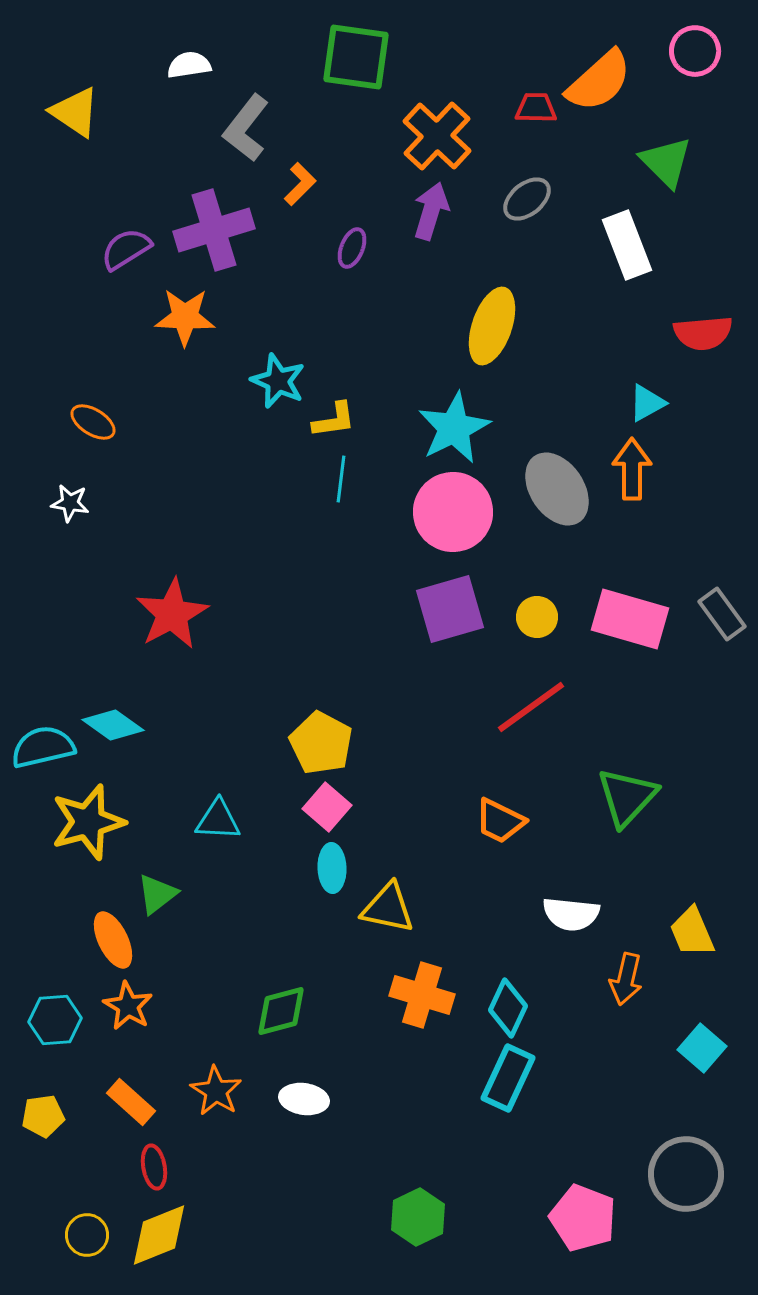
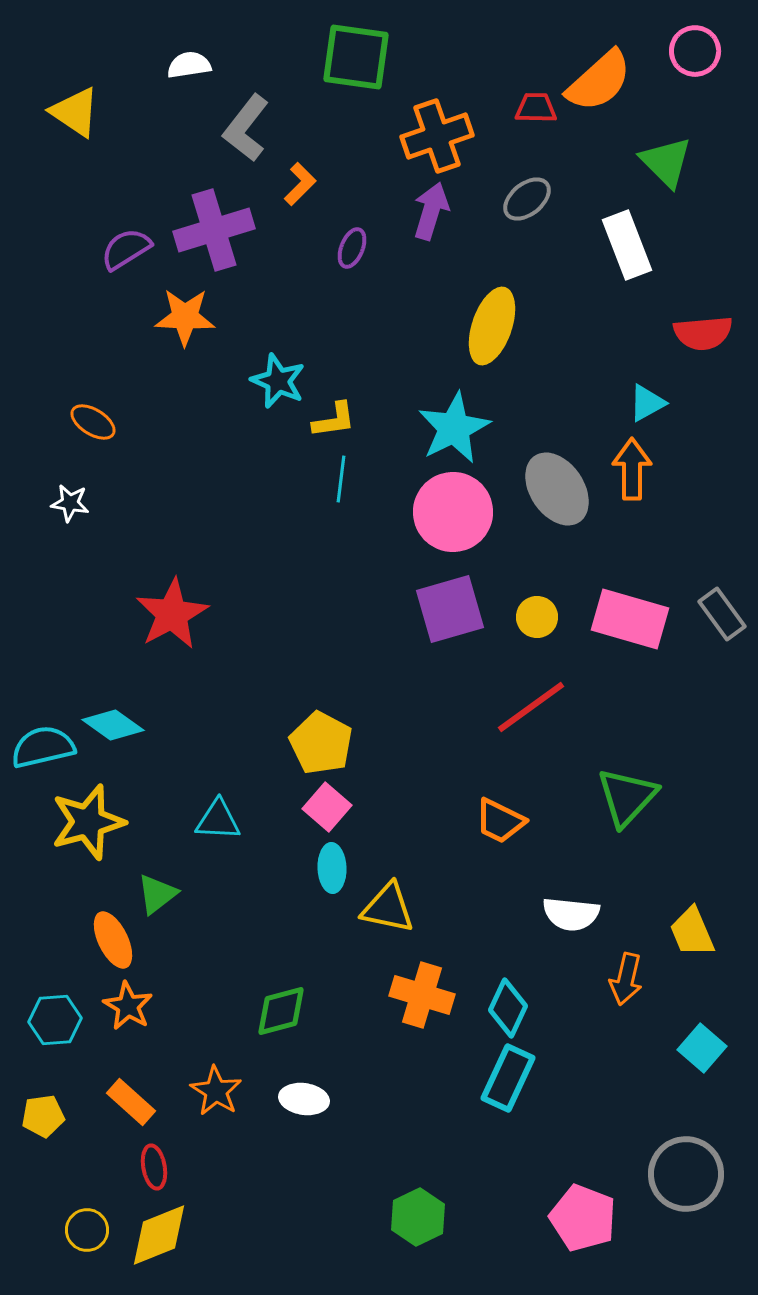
orange cross at (437, 136): rotated 28 degrees clockwise
yellow circle at (87, 1235): moved 5 px up
